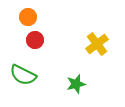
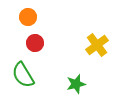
red circle: moved 3 px down
yellow cross: moved 1 px down
green semicircle: rotated 32 degrees clockwise
